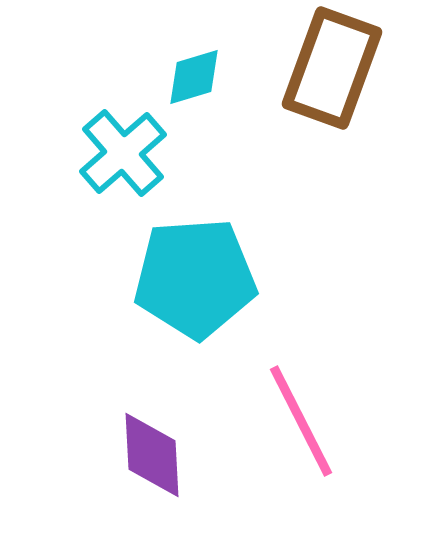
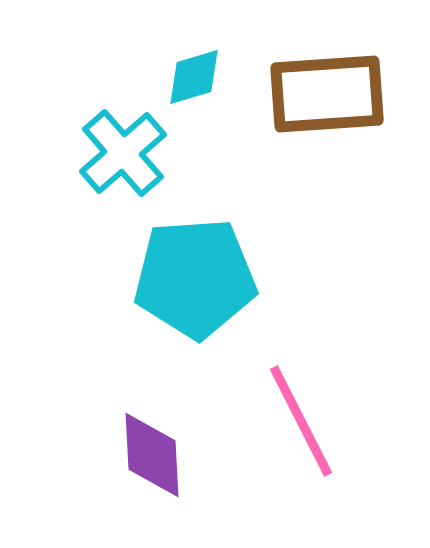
brown rectangle: moved 5 px left, 26 px down; rotated 66 degrees clockwise
